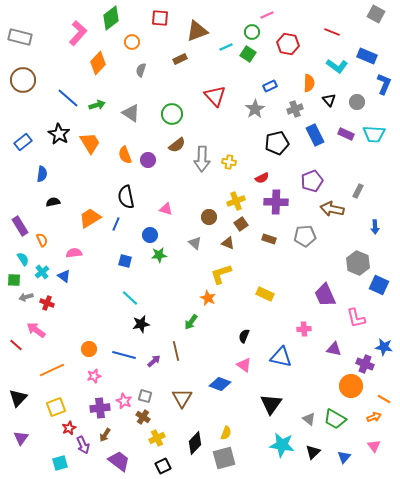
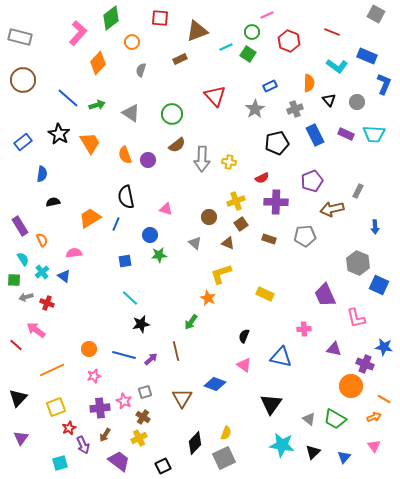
red hexagon at (288, 44): moved 1 px right, 3 px up; rotated 10 degrees clockwise
brown arrow at (332, 209): rotated 25 degrees counterclockwise
blue square at (125, 261): rotated 24 degrees counterclockwise
purple arrow at (154, 361): moved 3 px left, 2 px up
blue diamond at (220, 384): moved 5 px left
gray square at (145, 396): moved 4 px up; rotated 32 degrees counterclockwise
yellow cross at (157, 438): moved 18 px left
gray square at (224, 458): rotated 10 degrees counterclockwise
